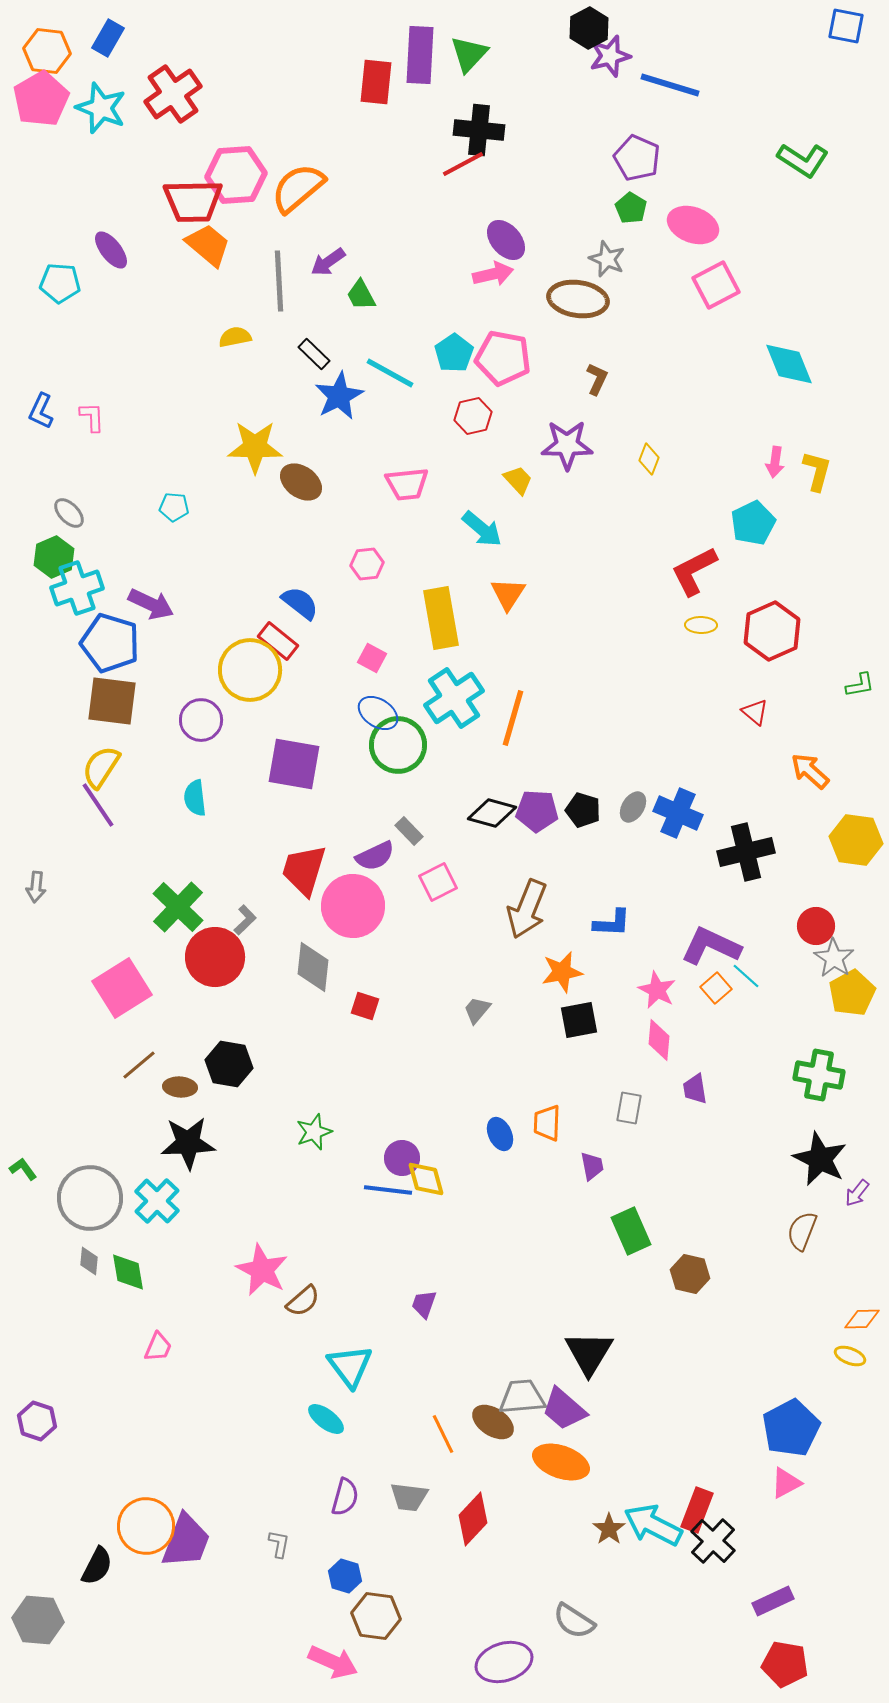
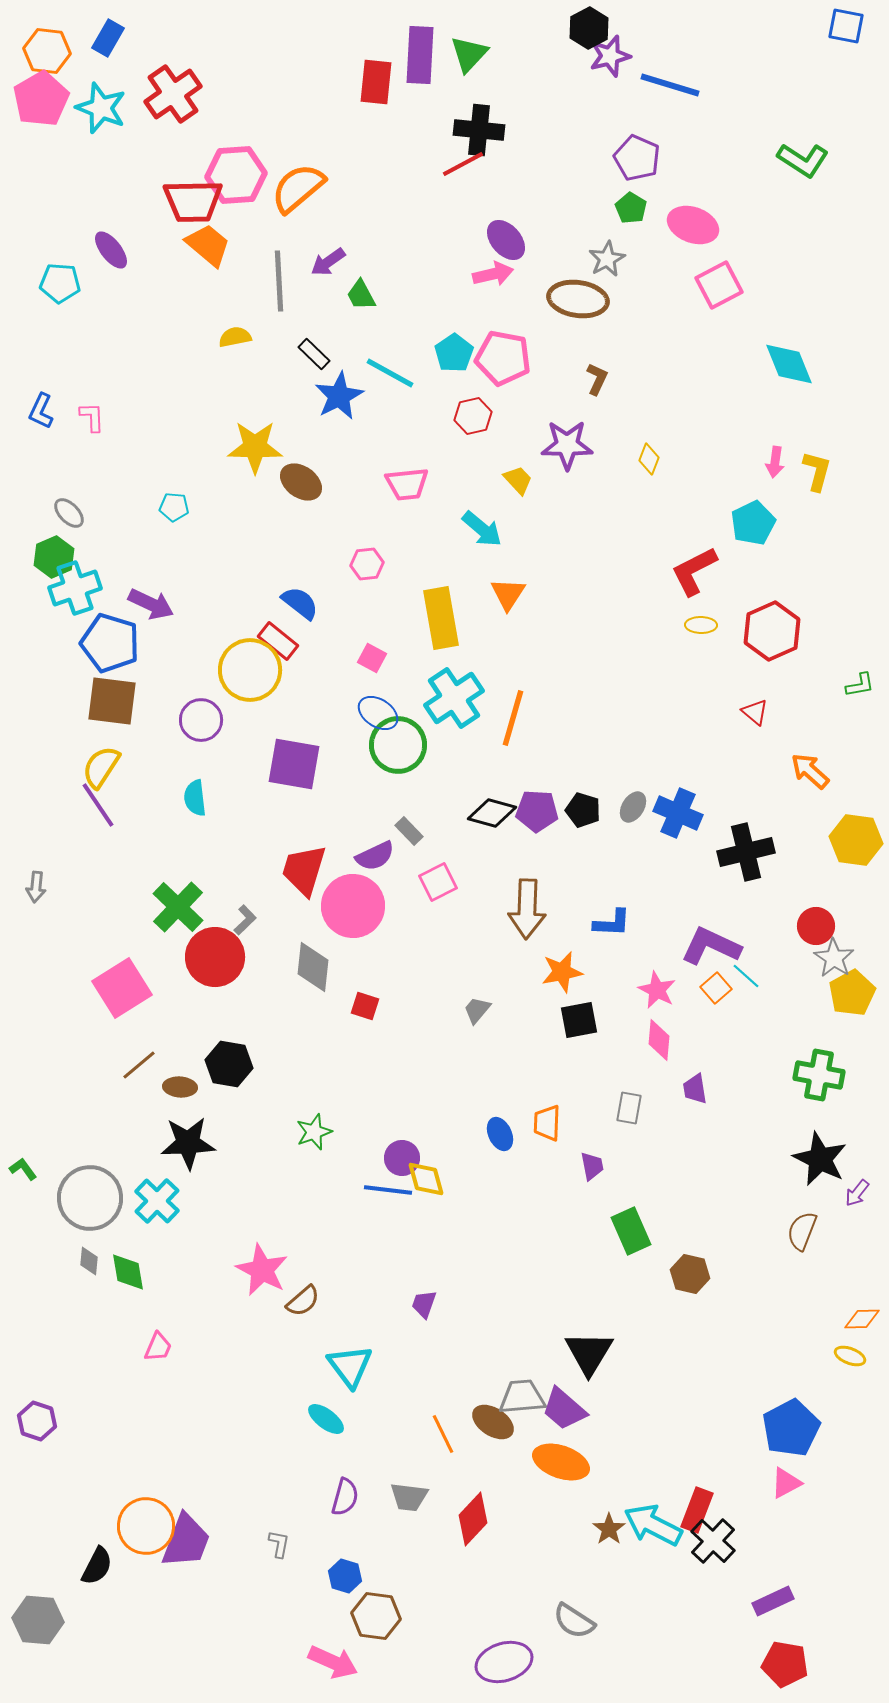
gray star at (607, 259): rotated 21 degrees clockwise
pink square at (716, 285): moved 3 px right
cyan cross at (77, 588): moved 2 px left
brown arrow at (527, 909): rotated 20 degrees counterclockwise
